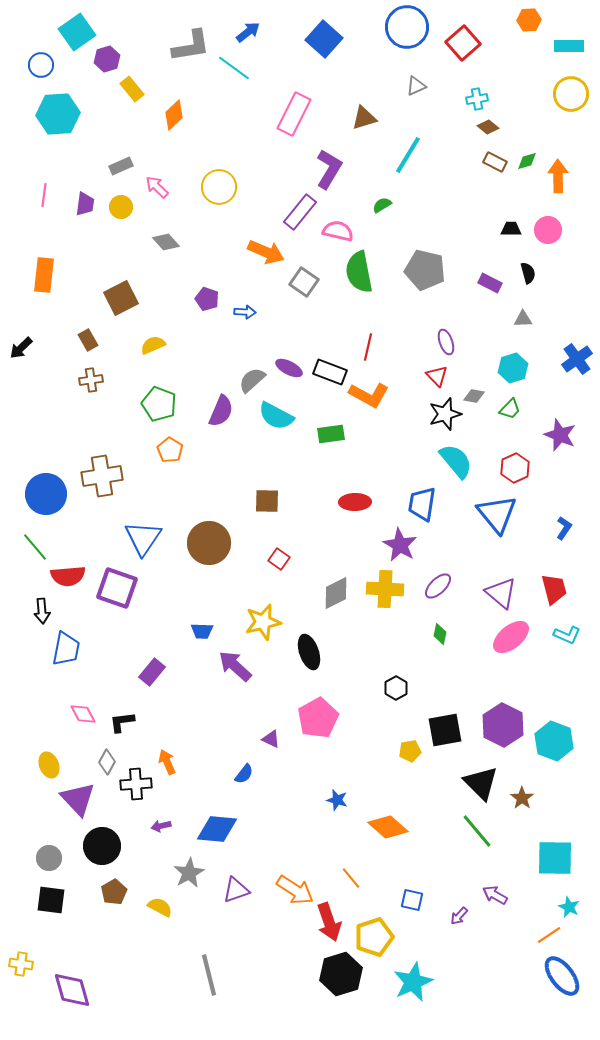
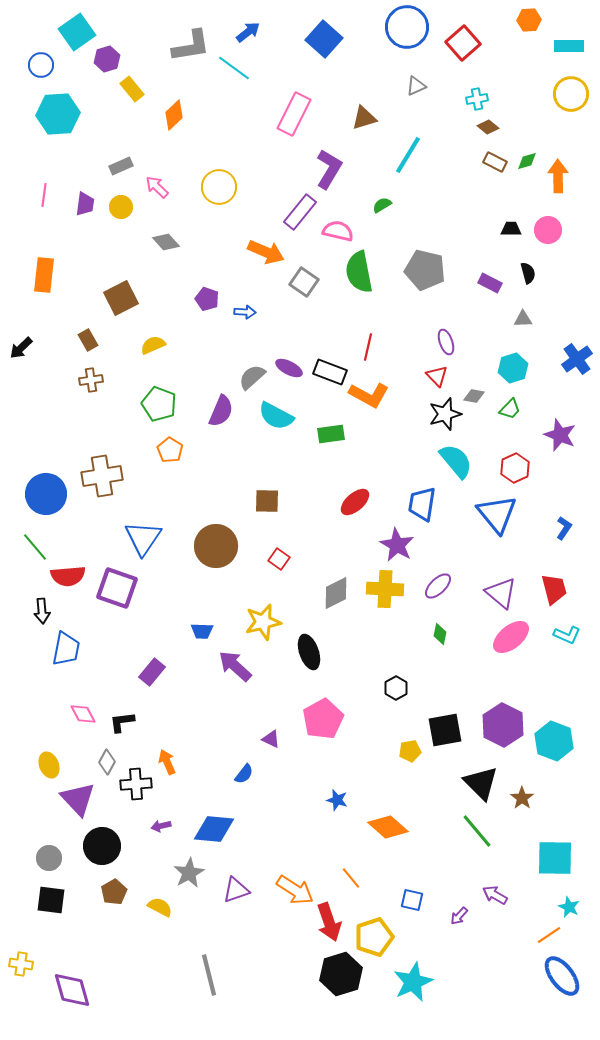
gray semicircle at (252, 380): moved 3 px up
red ellipse at (355, 502): rotated 40 degrees counterclockwise
brown circle at (209, 543): moved 7 px right, 3 px down
purple star at (400, 545): moved 3 px left
pink pentagon at (318, 718): moved 5 px right, 1 px down
blue diamond at (217, 829): moved 3 px left
